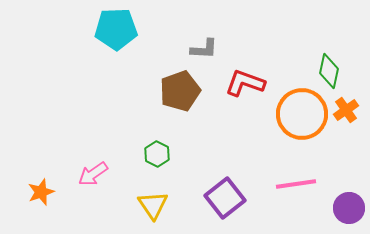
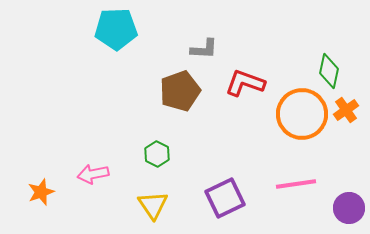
pink arrow: rotated 24 degrees clockwise
purple square: rotated 12 degrees clockwise
